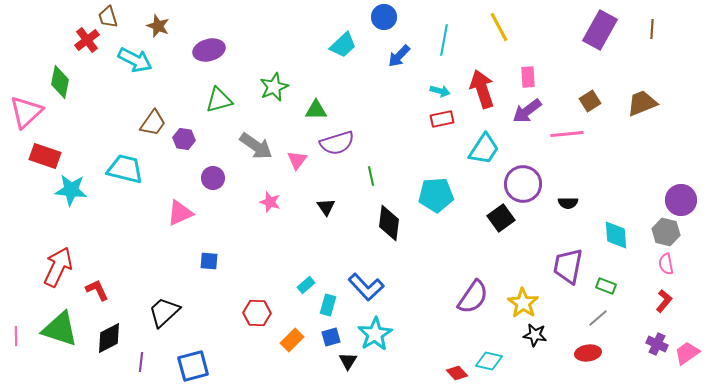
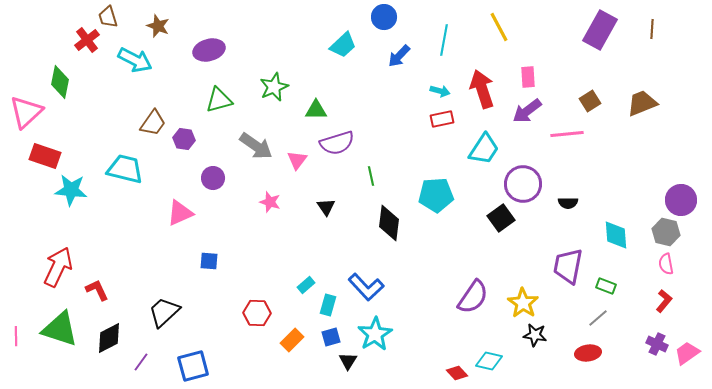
purple line at (141, 362): rotated 30 degrees clockwise
